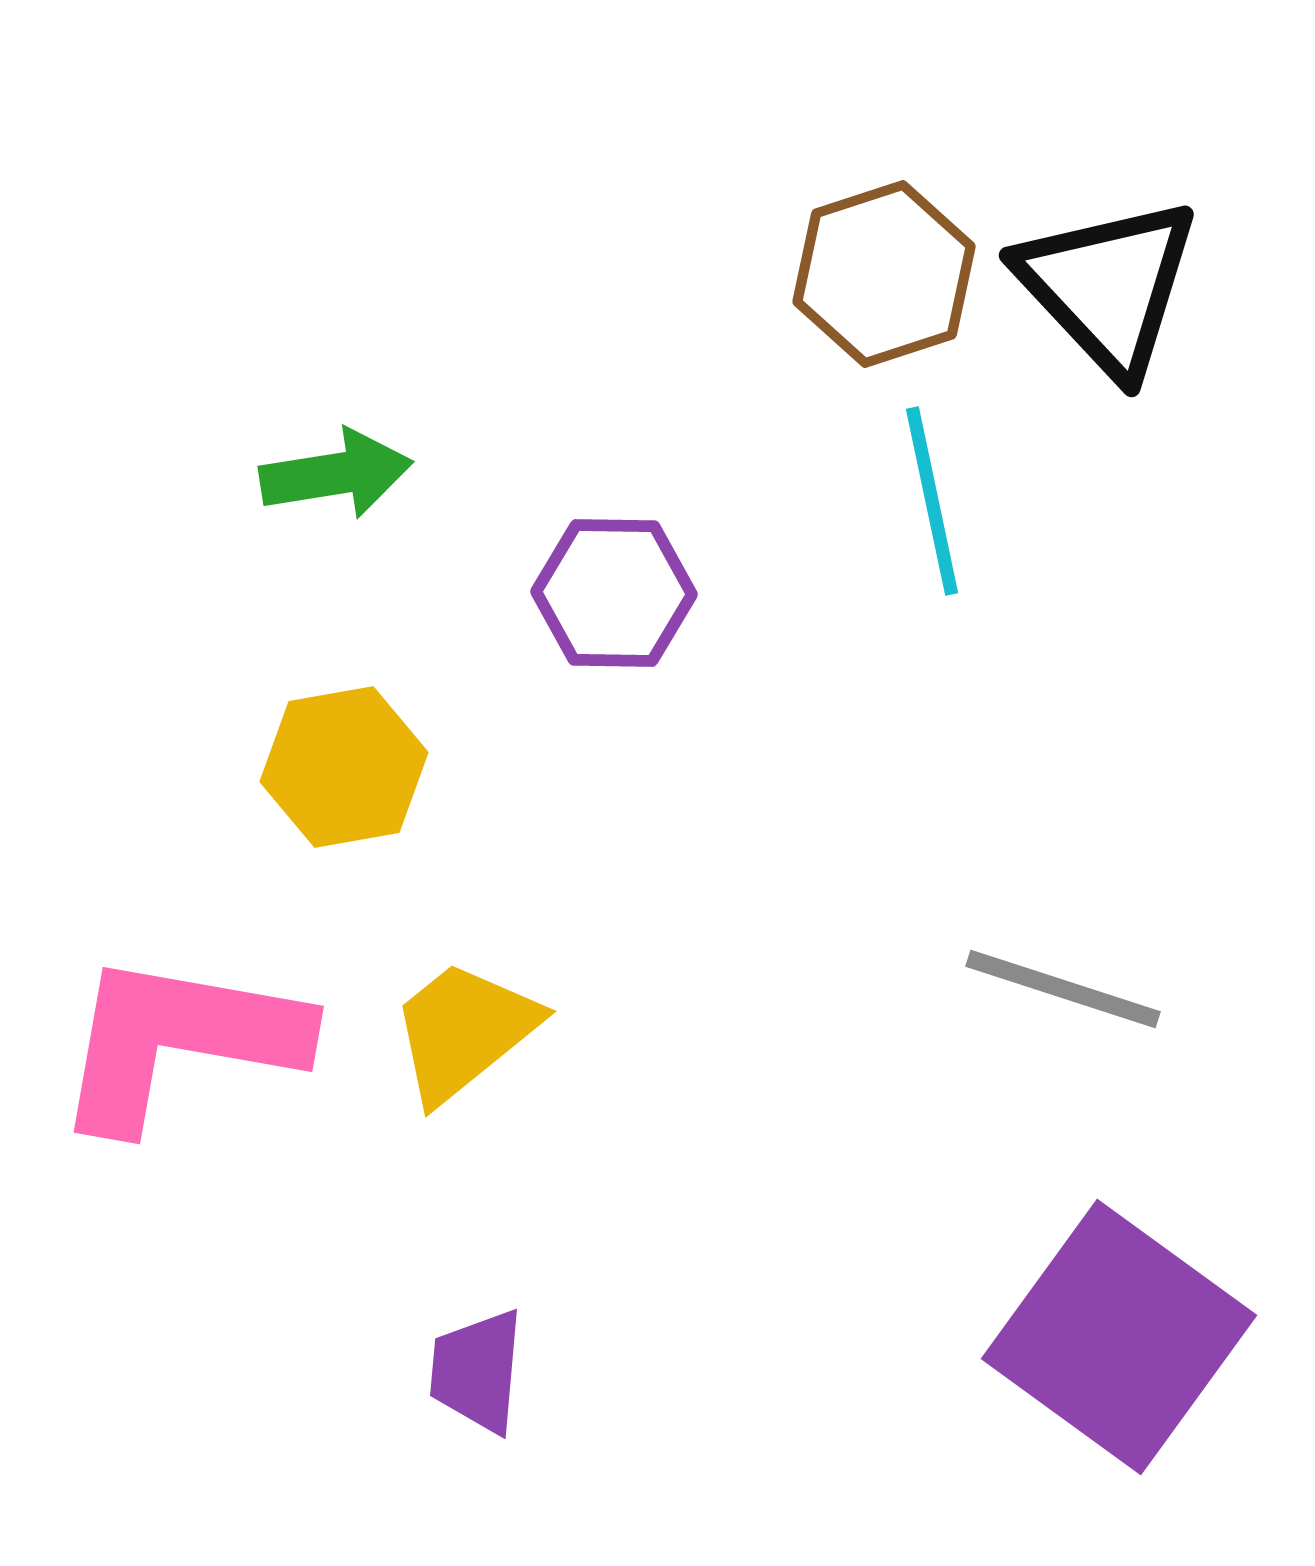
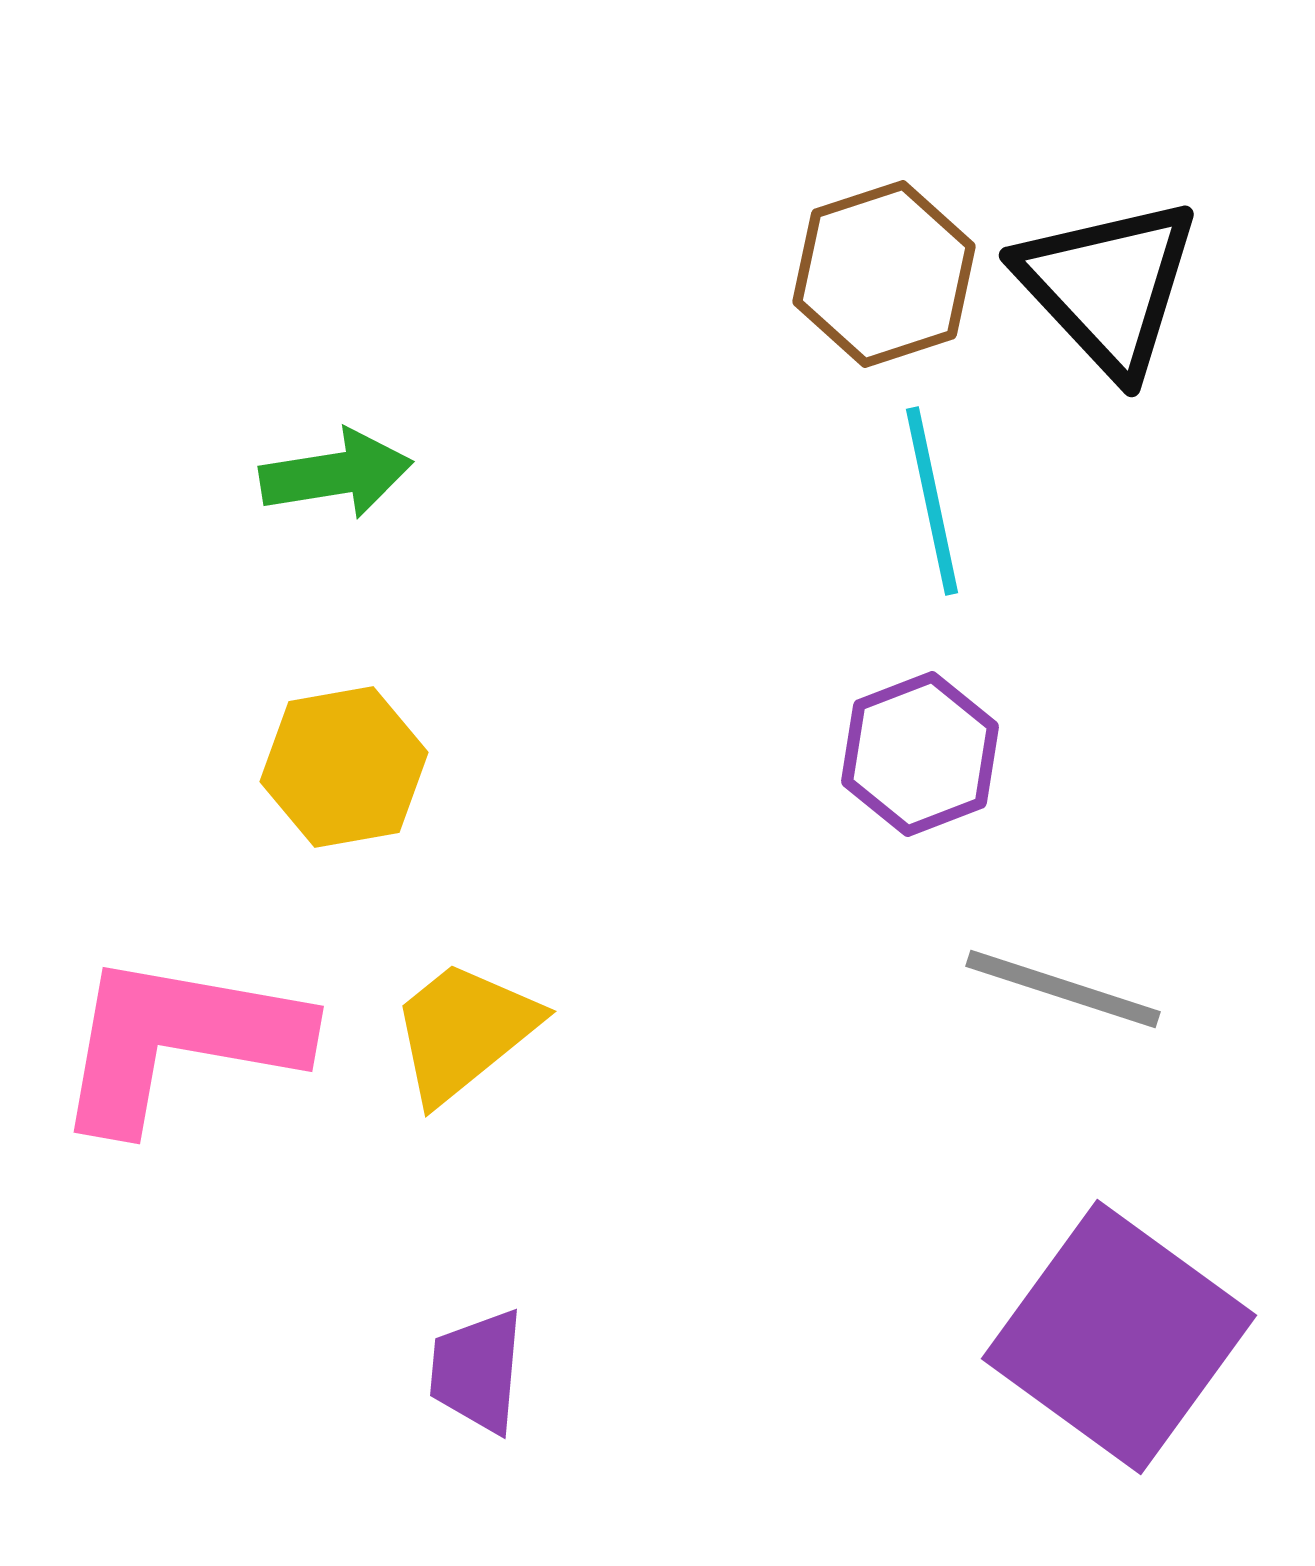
purple hexagon: moved 306 px right, 161 px down; rotated 22 degrees counterclockwise
